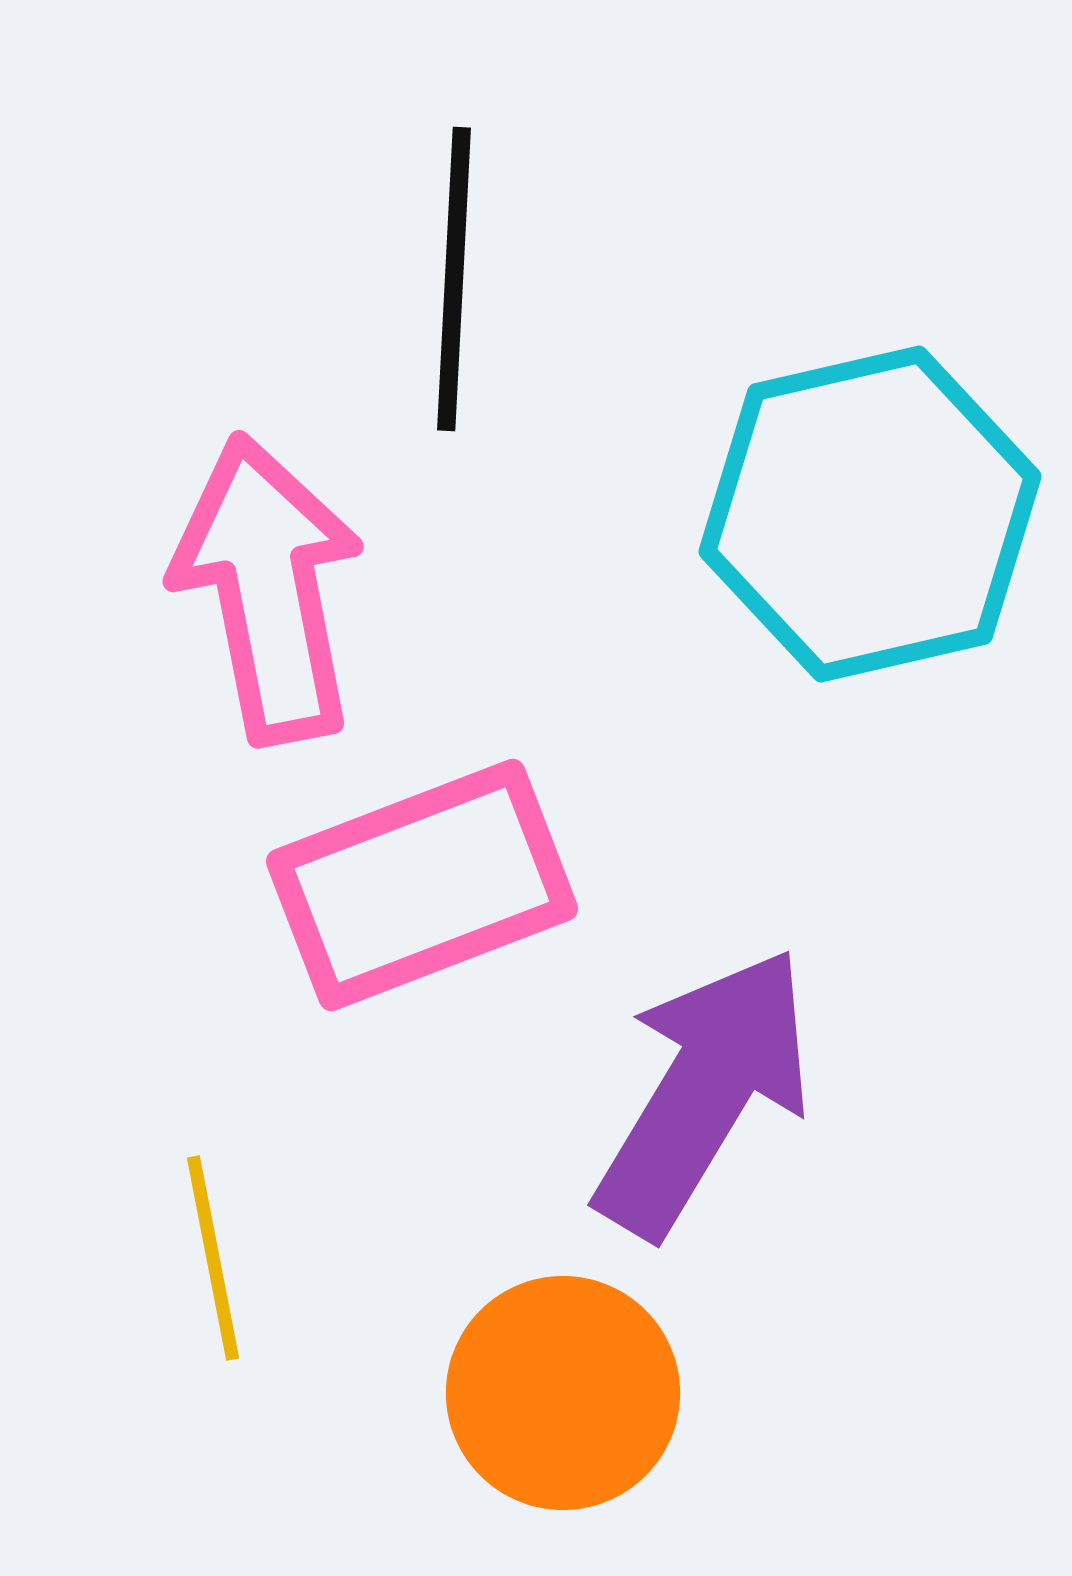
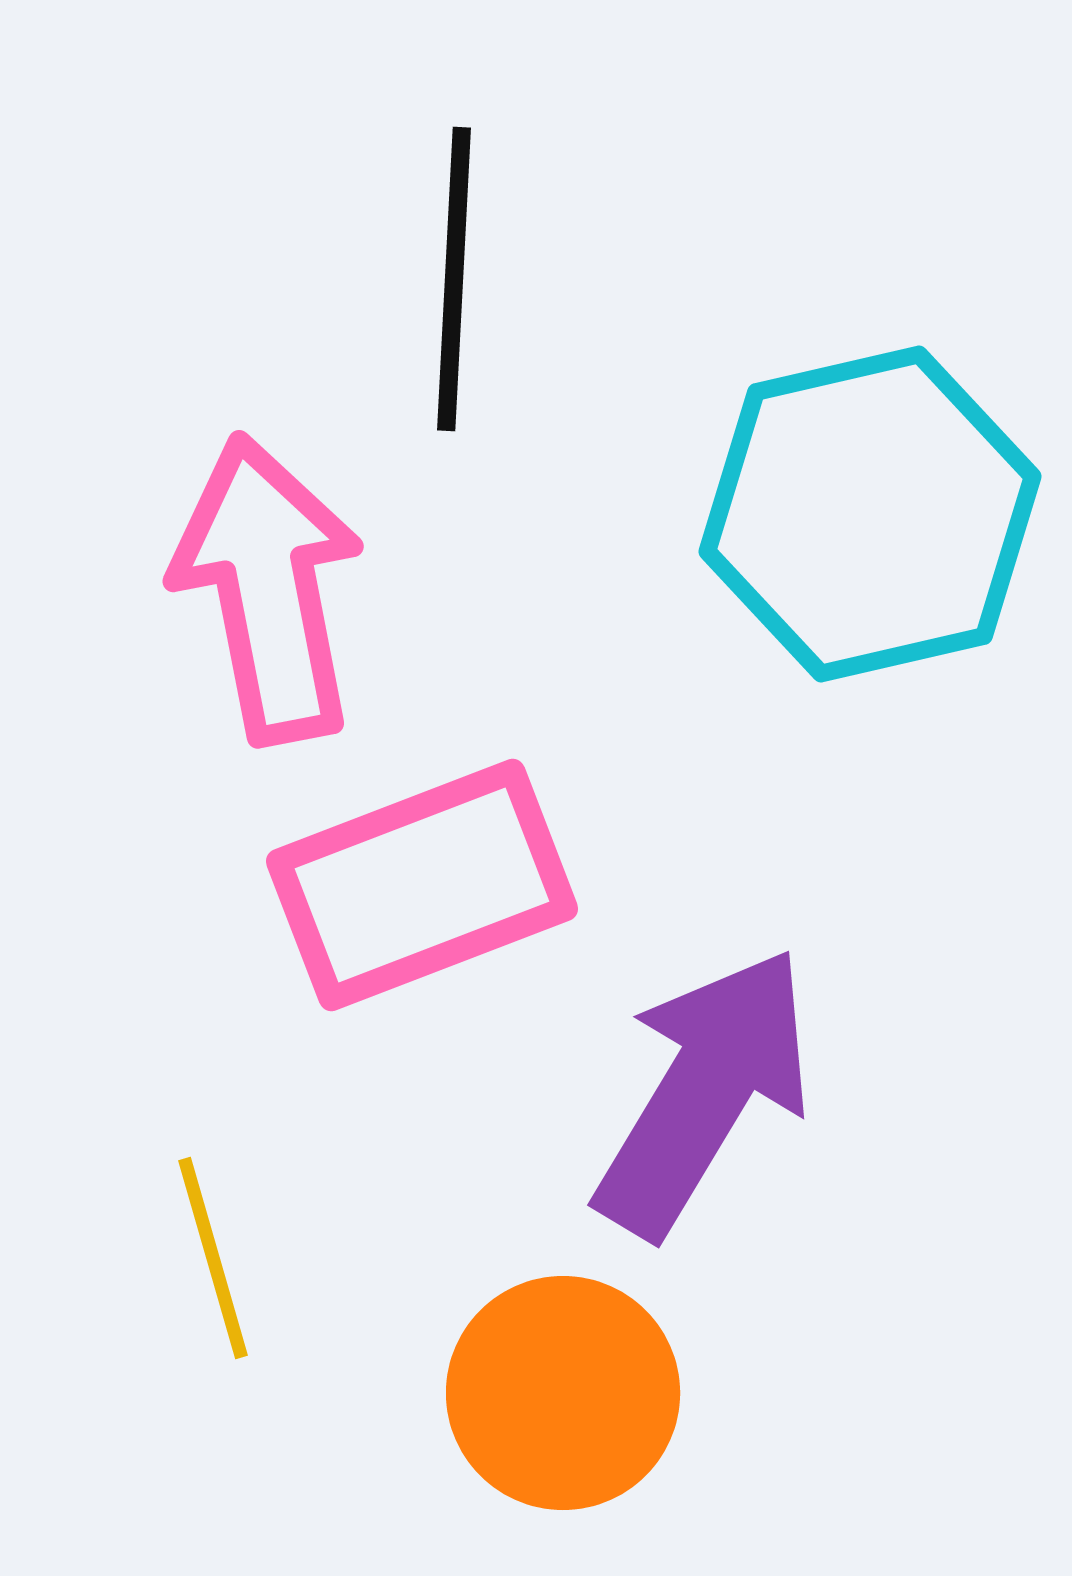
yellow line: rotated 5 degrees counterclockwise
